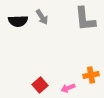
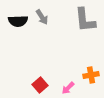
gray L-shape: moved 1 px down
pink arrow: rotated 24 degrees counterclockwise
